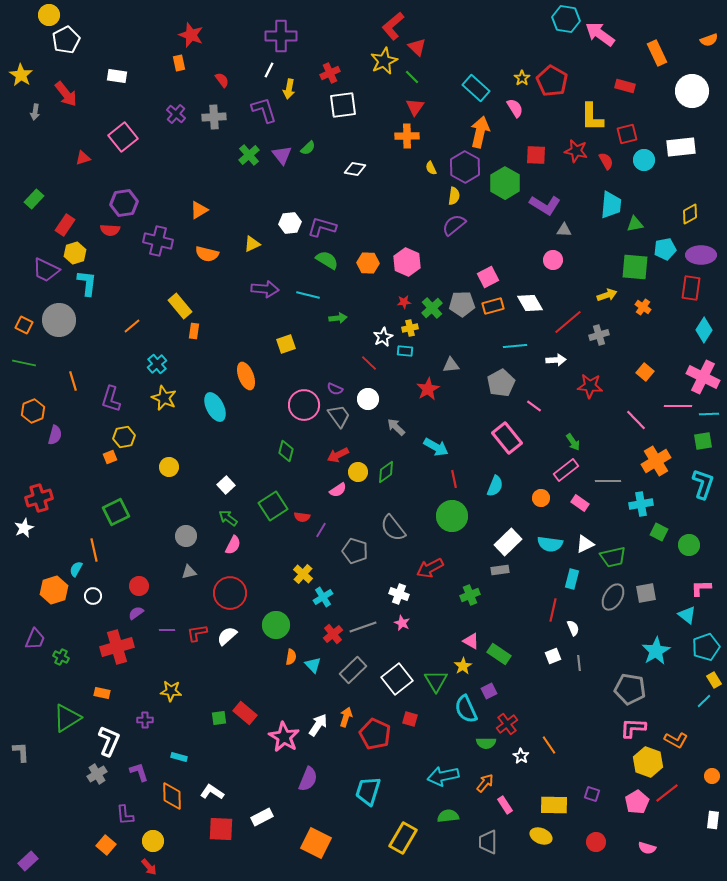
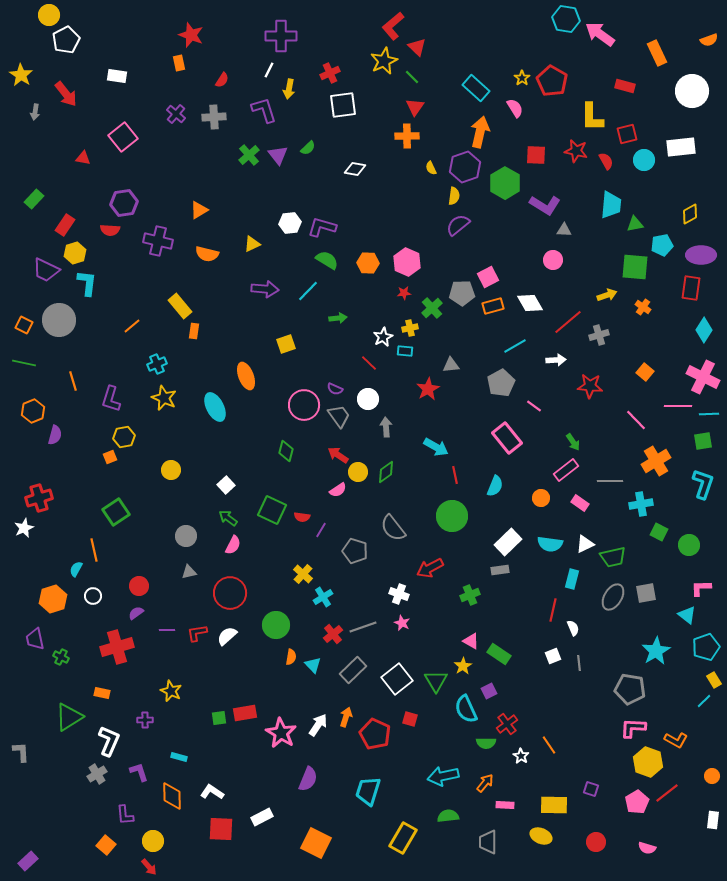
red semicircle at (222, 80): rotated 70 degrees clockwise
purple triangle at (282, 155): moved 4 px left
red triangle at (83, 158): rotated 28 degrees clockwise
purple hexagon at (465, 167): rotated 12 degrees clockwise
purple semicircle at (454, 225): moved 4 px right
cyan pentagon at (665, 249): moved 3 px left, 4 px up
cyan line at (308, 295): moved 4 px up; rotated 60 degrees counterclockwise
red star at (404, 302): moved 9 px up
gray pentagon at (462, 304): moved 11 px up
cyan line at (515, 346): rotated 25 degrees counterclockwise
cyan cross at (157, 364): rotated 18 degrees clockwise
gray arrow at (396, 427): moved 10 px left; rotated 42 degrees clockwise
red arrow at (338, 455): rotated 60 degrees clockwise
yellow circle at (169, 467): moved 2 px right, 3 px down
red line at (454, 479): moved 1 px right, 4 px up
gray line at (608, 481): moved 2 px right
green square at (273, 506): moved 1 px left, 4 px down; rotated 32 degrees counterclockwise
green square at (116, 512): rotated 8 degrees counterclockwise
orange hexagon at (54, 590): moved 1 px left, 9 px down
purple trapezoid at (35, 639): rotated 145 degrees clockwise
yellow star at (171, 691): rotated 20 degrees clockwise
red rectangle at (245, 713): rotated 50 degrees counterclockwise
green triangle at (67, 718): moved 2 px right, 1 px up
pink star at (284, 737): moved 3 px left, 4 px up
purple square at (592, 794): moved 1 px left, 5 px up
pink rectangle at (505, 805): rotated 54 degrees counterclockwise
